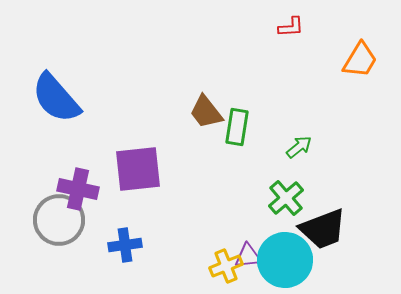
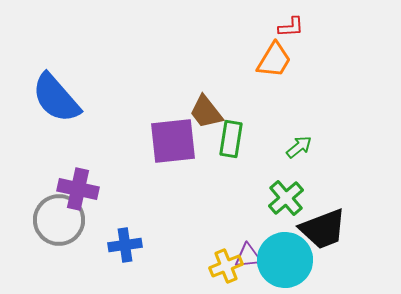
orange trapezoid: moved 86 px left
green rectangle: moved 6 px left, 12 px down
purple square: moved 35 px right, 28 px up
